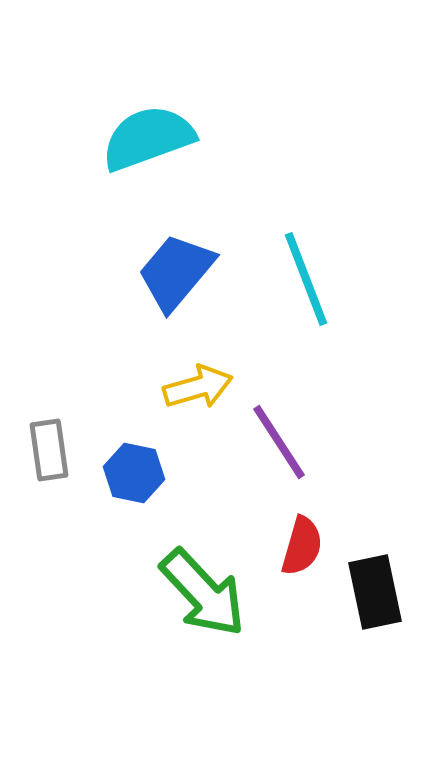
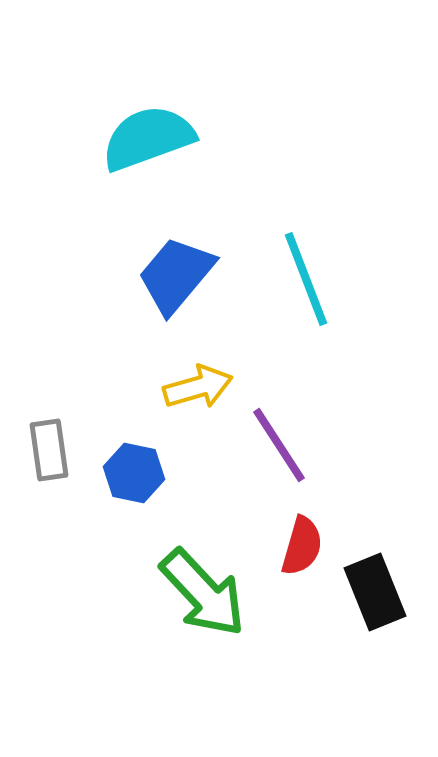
blue trapezoid: moved 3 px down
purple line: moved 3 px down
black rectangle: rotated 10 degrees counterclockwise
